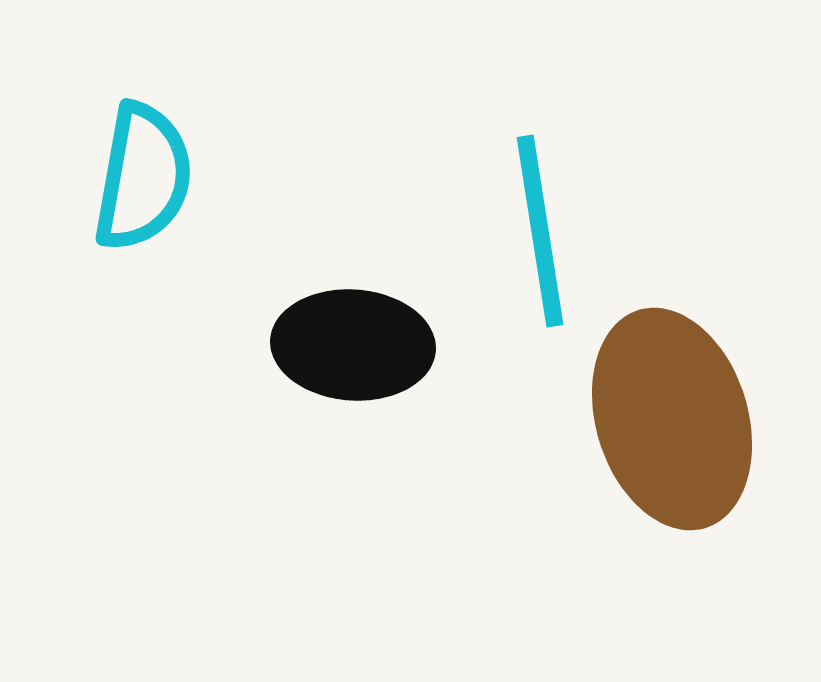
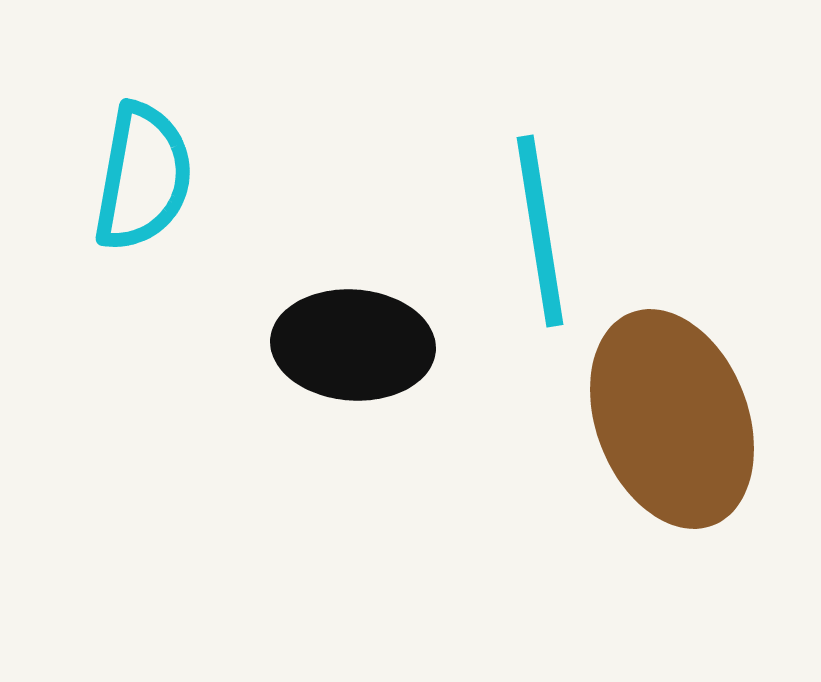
brown ellipse: rotated 4 degrees counterclockwise
